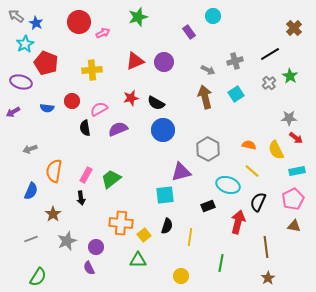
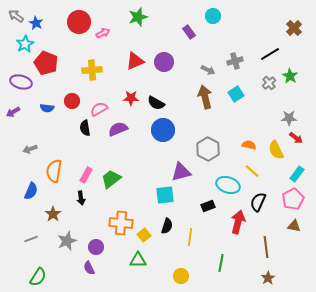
red star at (131, 98): rotated 14 degrees clockwise
cyan rectangle at (297, 171): moved 3 px down; rotated 42 degrees counterclockwise
